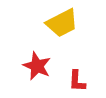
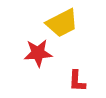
red star: moved 1 px right, 13 px up; rotated 28 degrees counterclockwise
